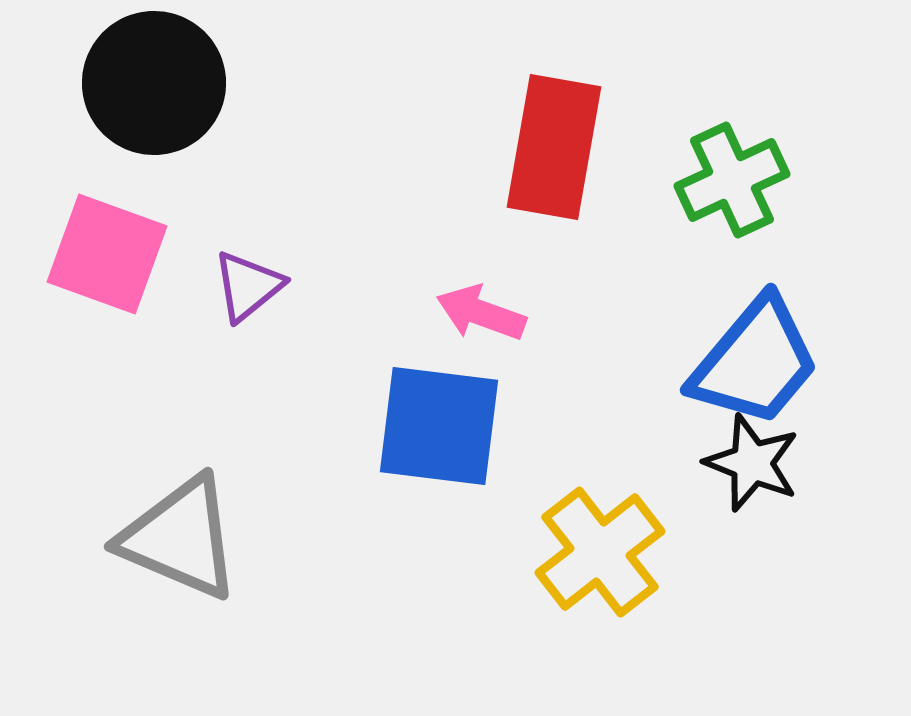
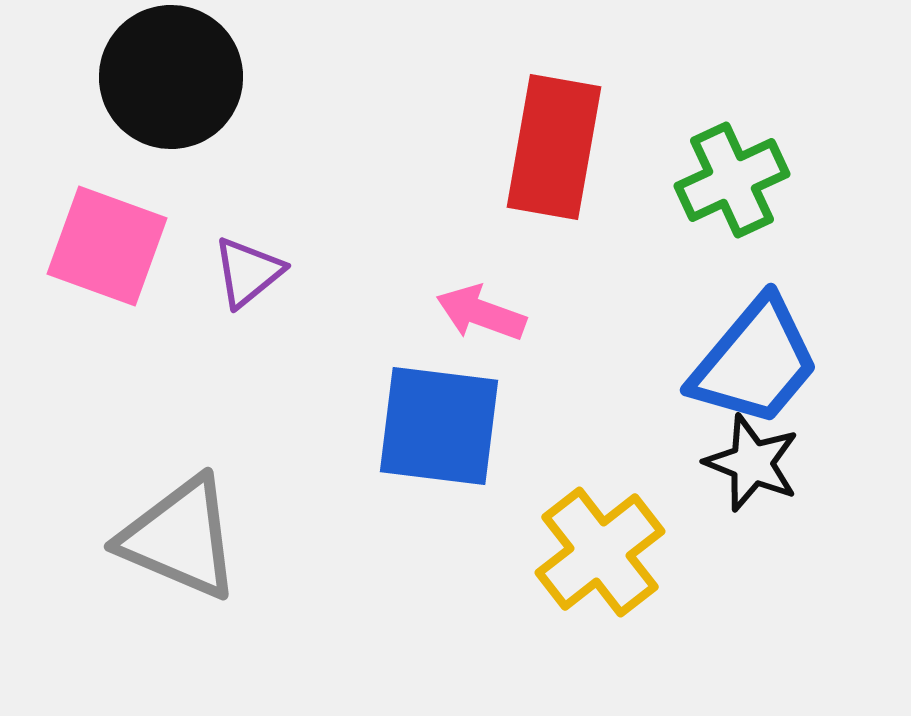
black circle: moved 17 px right, 6 px up
pink square: moved 8 px up
purple triangle: moved 14 px up
